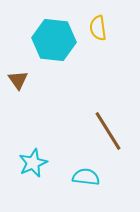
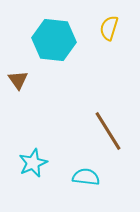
yellow semicircle: moved 11 px right; rotated 25 degrees clockwise
